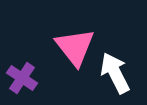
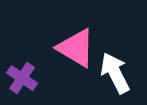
pink triangle: moved 1 px right, 1 px down; rotated 21 degrees counterclockwise
